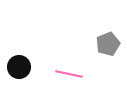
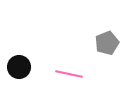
gray pentagon: moved 1 px left, 1 px up
